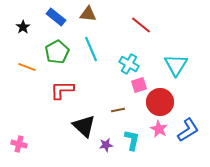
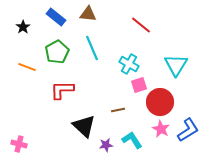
cyan line: moved 1 px right, 1 px up
pink star: moved 2 px right
cyan L-shape: rotated 45 degrees counterclockwise
